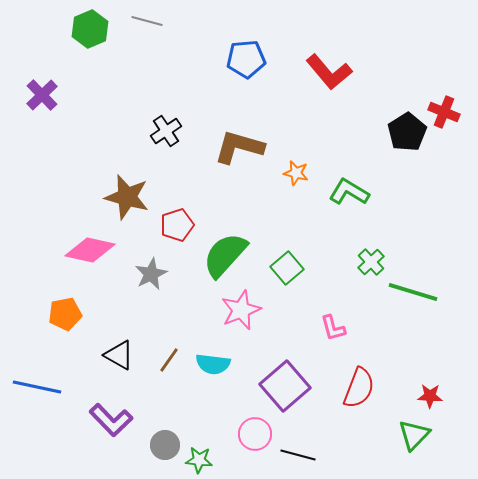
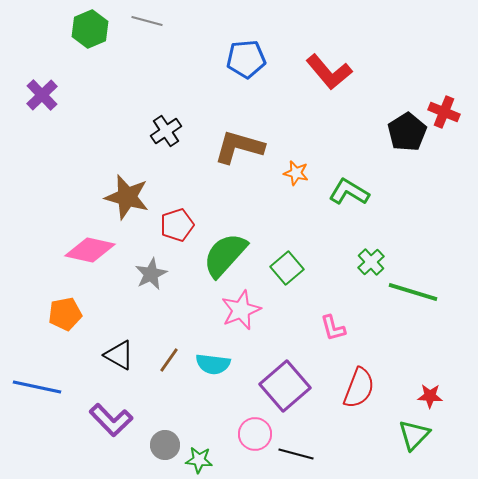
black line: moved 2 px left, 1 px up
